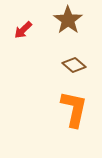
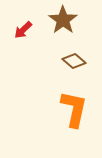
brown star: moved 5 px left
brown diamond: moved 4 px up
